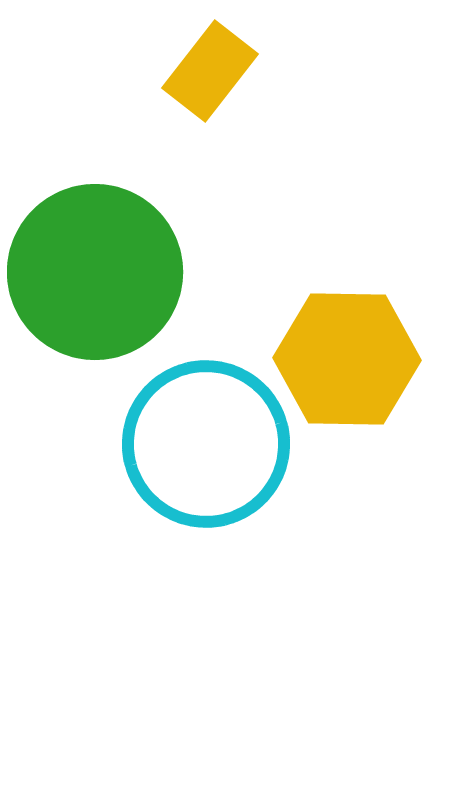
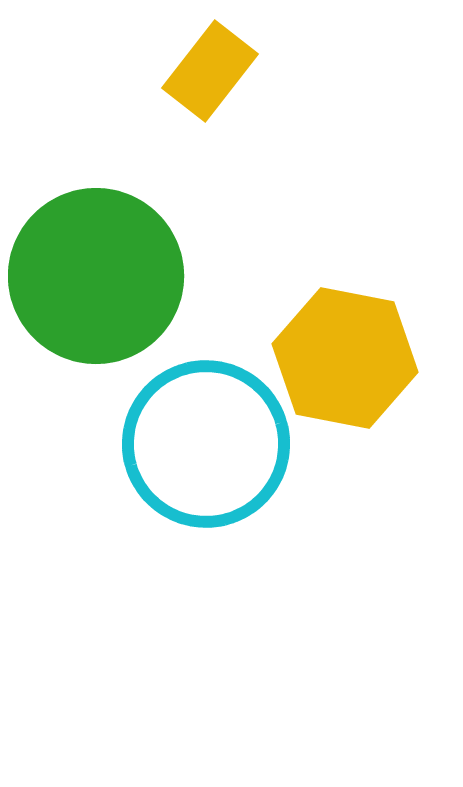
green circle: moved 1 px right, 4 px down
yellow hexagon: moved 2 px left, 1 px up; rotated 10 degrees clockwise
